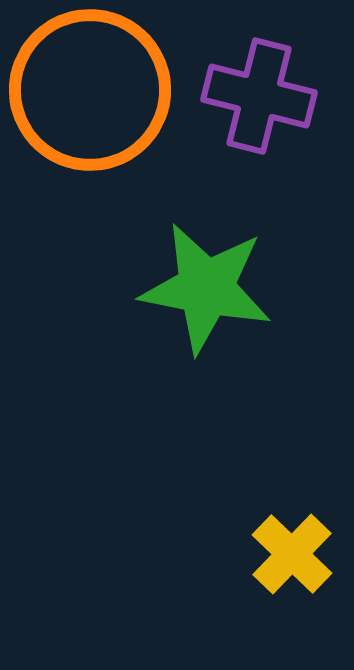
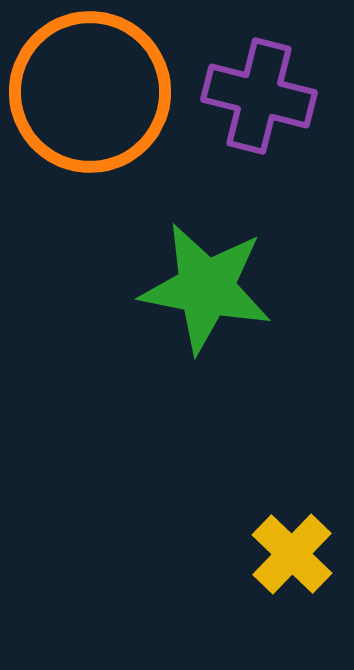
orange circle: moved 2 px down
